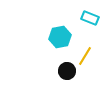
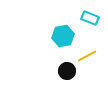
cyan hexagon: moved 3 px right, 1 px up
yellow line: moved 2 px right; rotated 30 degrees clockwise
